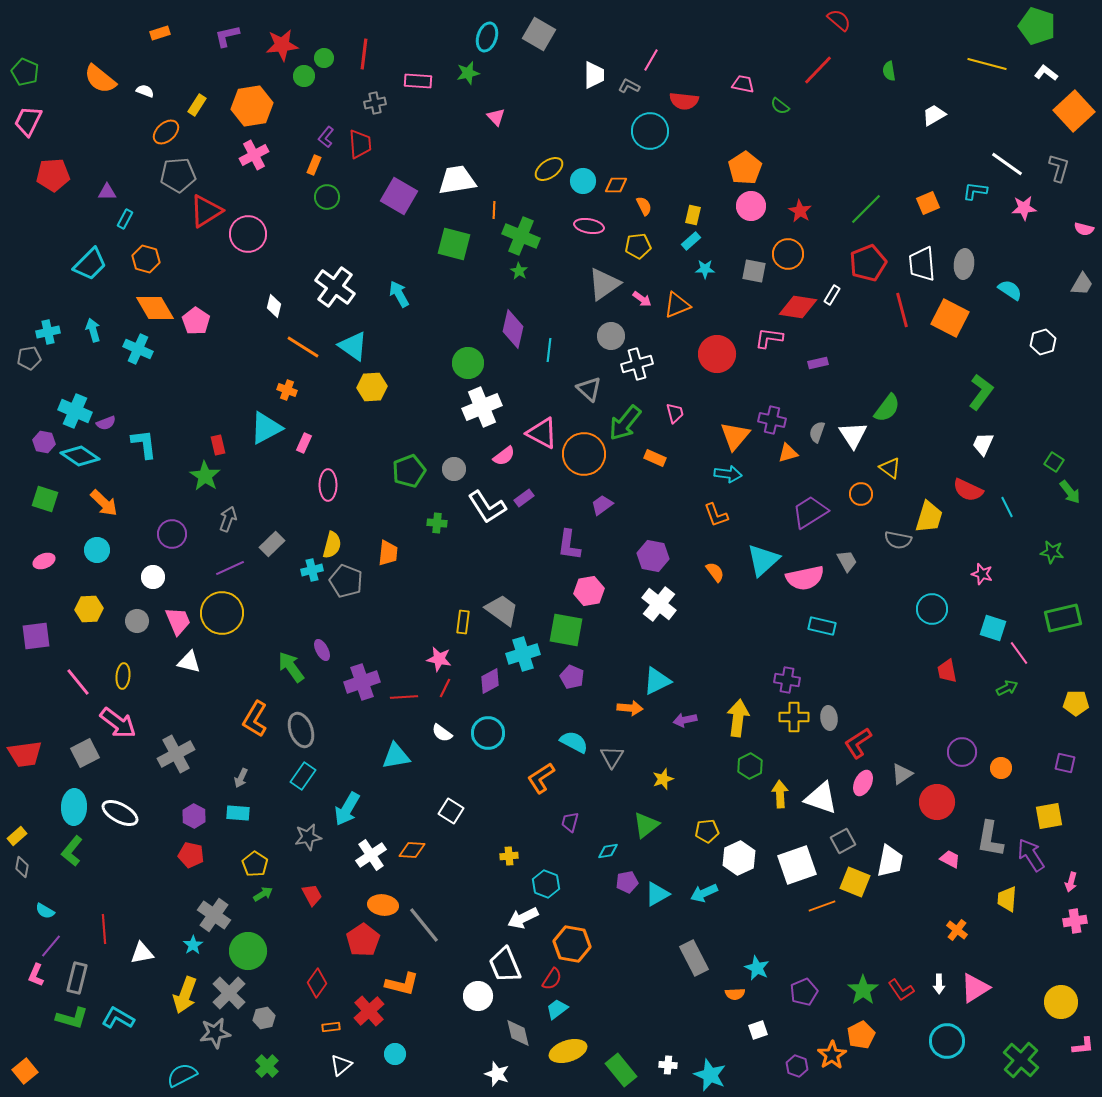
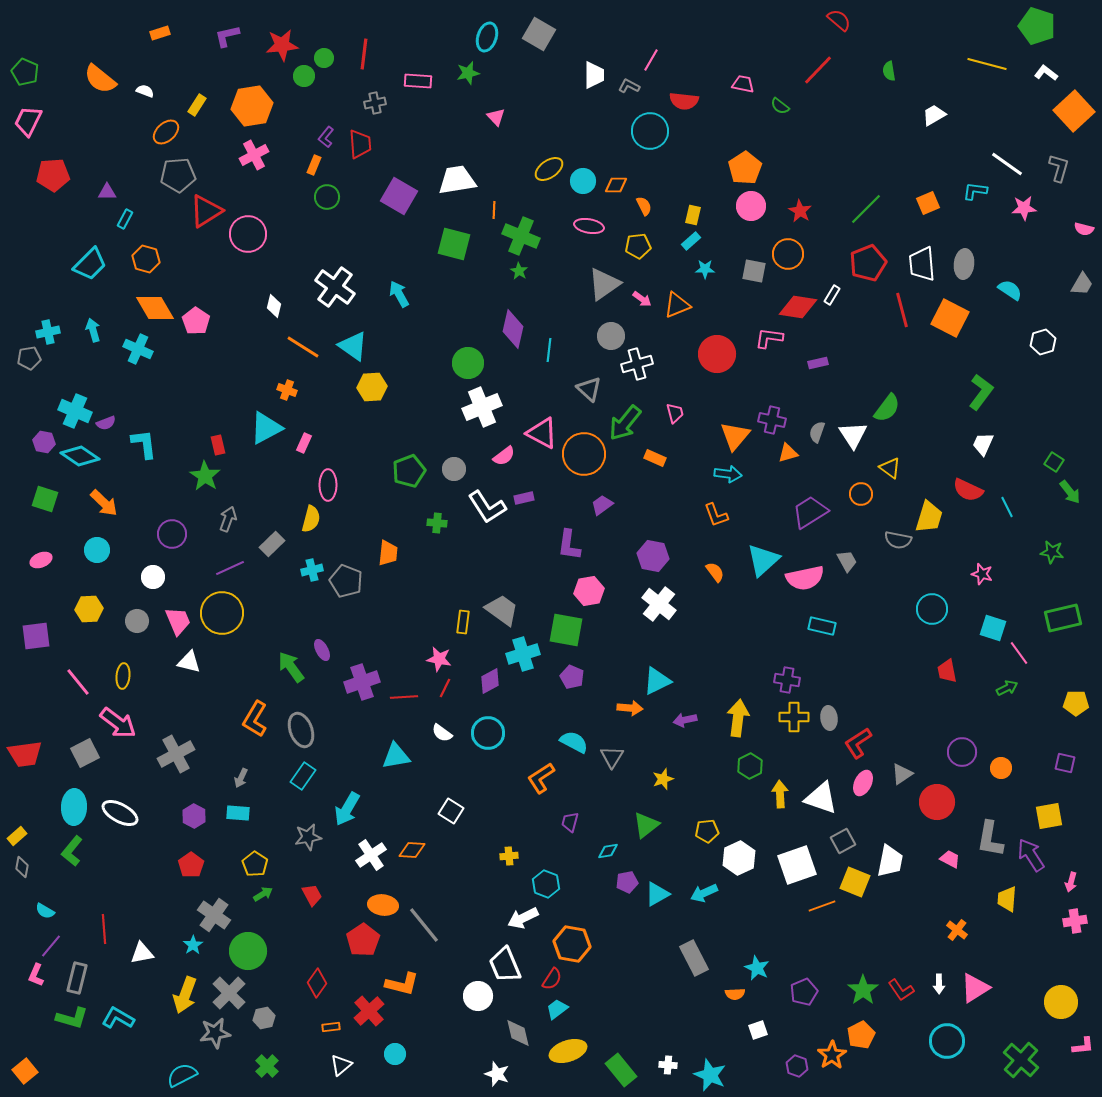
purple rectangle at (524, 498): rotated 24 degrees clockwise
yellow semicircle at (332, 545): moved 21 px left, 26 px up
pink ellipse at (44, 561): moved 3 px left, 1 px up
red pentagon at (191, 855): moved 10 px down; rotated 25 degrees clockwise
